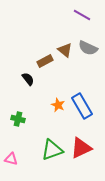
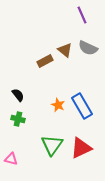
purple line: rotated 36 degrees clockwise
black semicircle: moved 10 px left, 16 px down
green triangle: moved 5 px up; rotated 35 degrees counterclockwise
